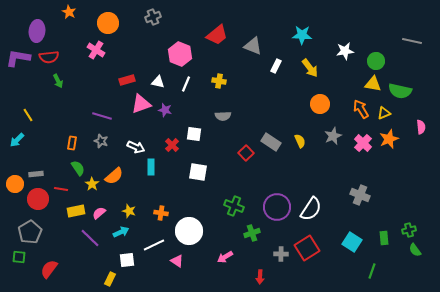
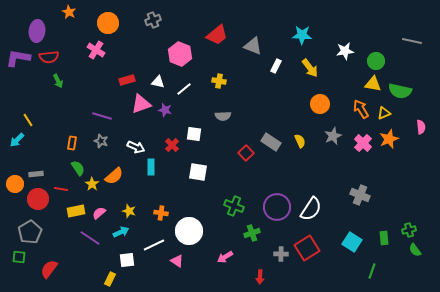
gray cross at (153, 17): moved 3 px down
white line at (186, 84): moved 2 px left, 5 px down; rotated 28 degrees clockwise
yellow line at (28, 115): moved 5 px down
purple line at (90, 238): rotated 10 degrees counterclockwise
